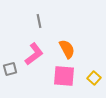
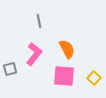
pink L-shape: rotated 15 degrees counterclockwise
